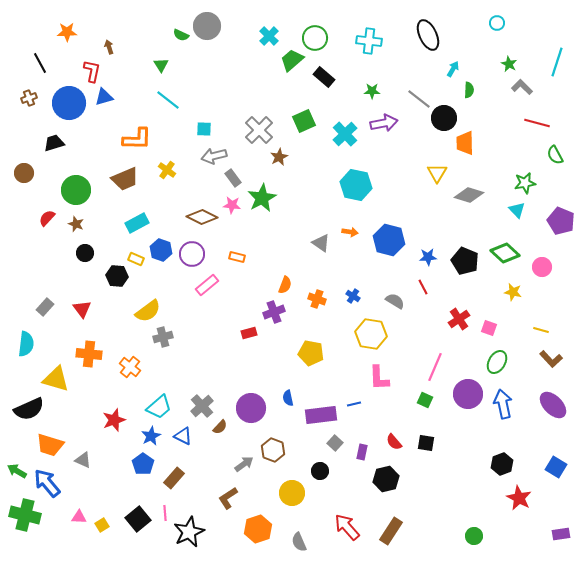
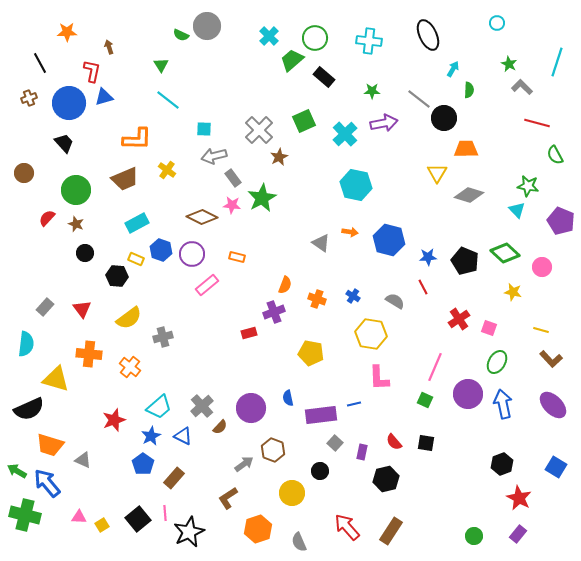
black trapezoid at (54, 143): moved 10 px right; rotated 65 degrees clockwise
orange trapezoid at (465, 143): moved 1 px right, 6 px down; rotated 90 degrees clockwise
green star at (525, 183): moved 3 px right, 3 px down; rotated 20 degrees clockwise
yellow semicircle at (148, 311): moved 19 px left, 7 px down
purple rectangle at (561, 534): moved 43 px left; rotated 42 degrees counterclockwise
